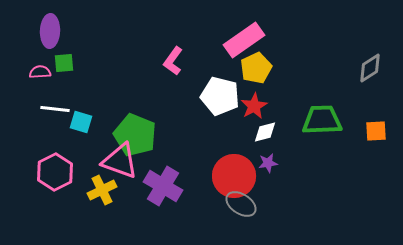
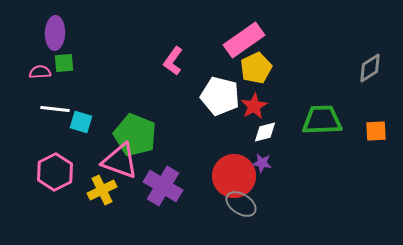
purple ellipse: moved 5 px right, 2 px down
purple star: moved 6 px left; rotated 18 degrees clockwise
